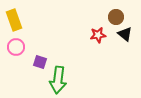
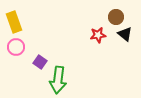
yellow rectangle: moved 2 px down
purple square: rotated 16 degrees clockwise
